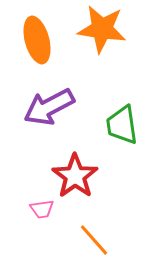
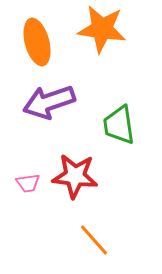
orange ellipse: moved 2 px down
purple arrow: moved 5 px up; rotated 9 degrees clockwise
green trapezoid: moved 3 px left
red star: rotated 30 degrees counterclockwise
pink trapezoid: moved 14 px left, 26 px up
